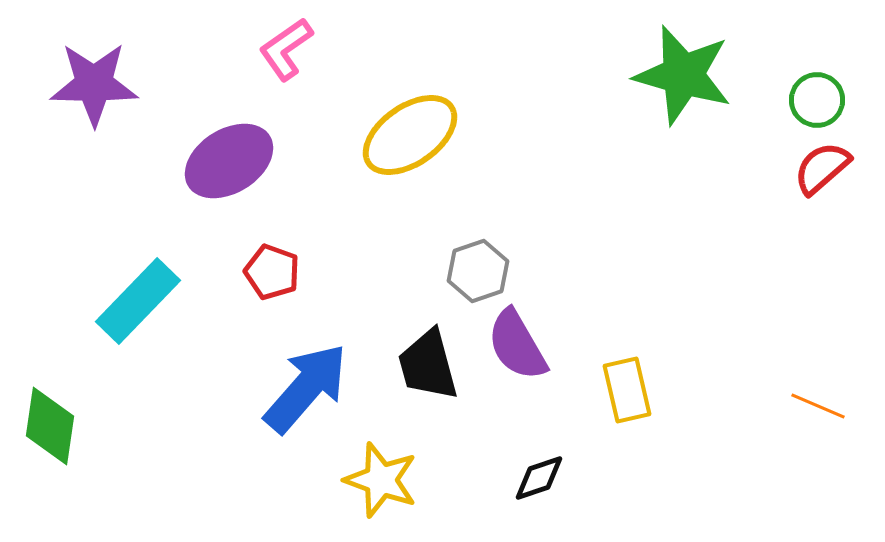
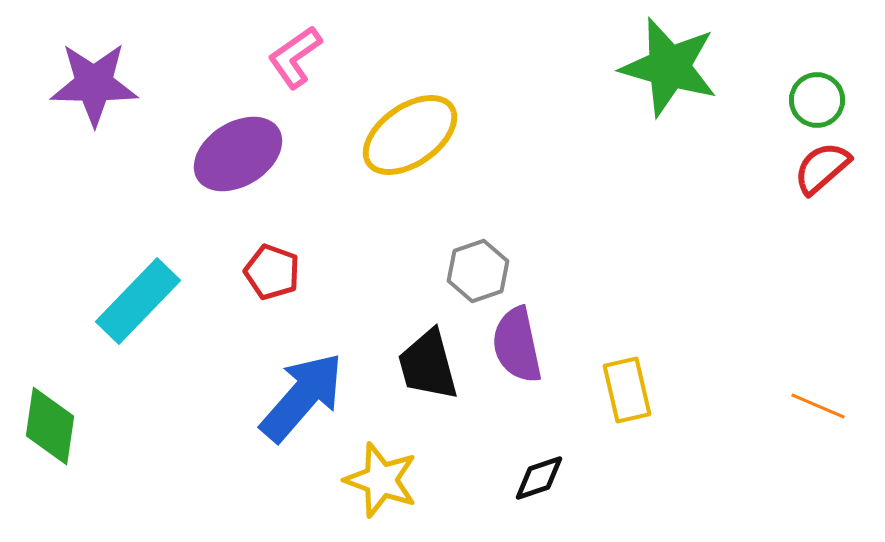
pink L-shape: moved 9 px right, 8 px down
green star: moved 14 px left, 8 px up
purple ellipse: moved 9 px right, 7 px up
purple semicircle: rotated 18 degrees clockwise
blue arrow: moved 4 px left, 9 px down
